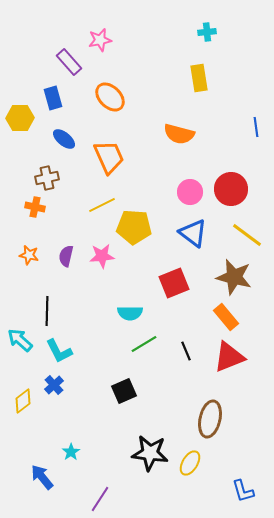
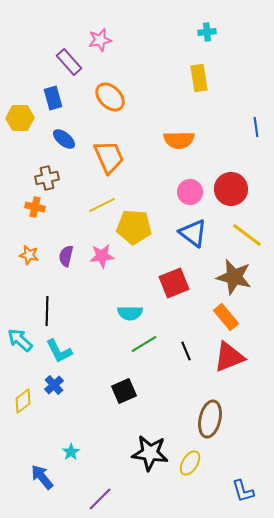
orange semicircle at (179, 134): moved 6 px down; rotated 16 degrees counterclockwise
purple line at (100, 499): rotated 12 degrees clockwise
